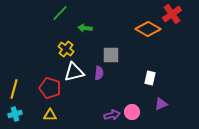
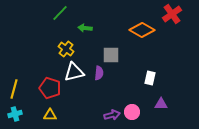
orange diamond: moved 6 px left, 1 px down
purple triangle: rotated 24 degrees clockwise
